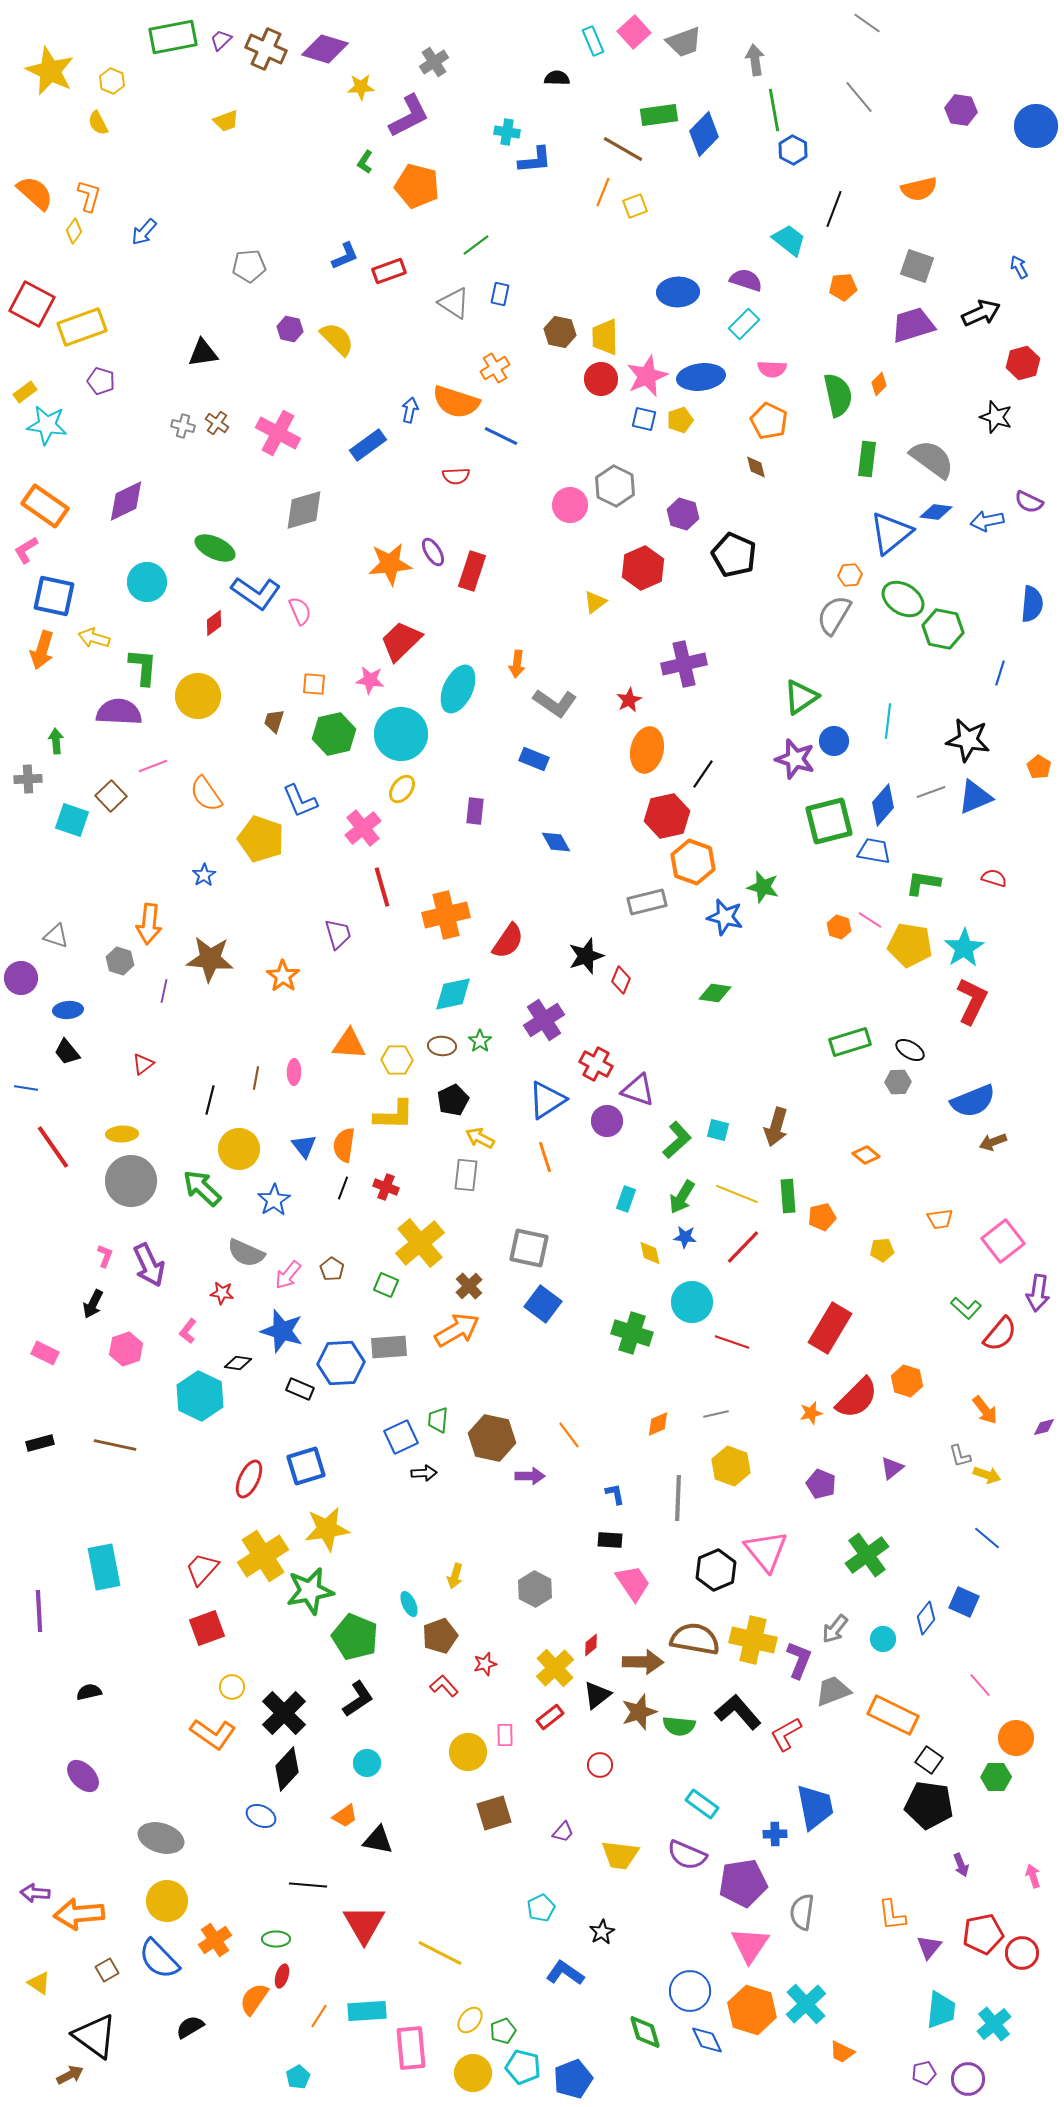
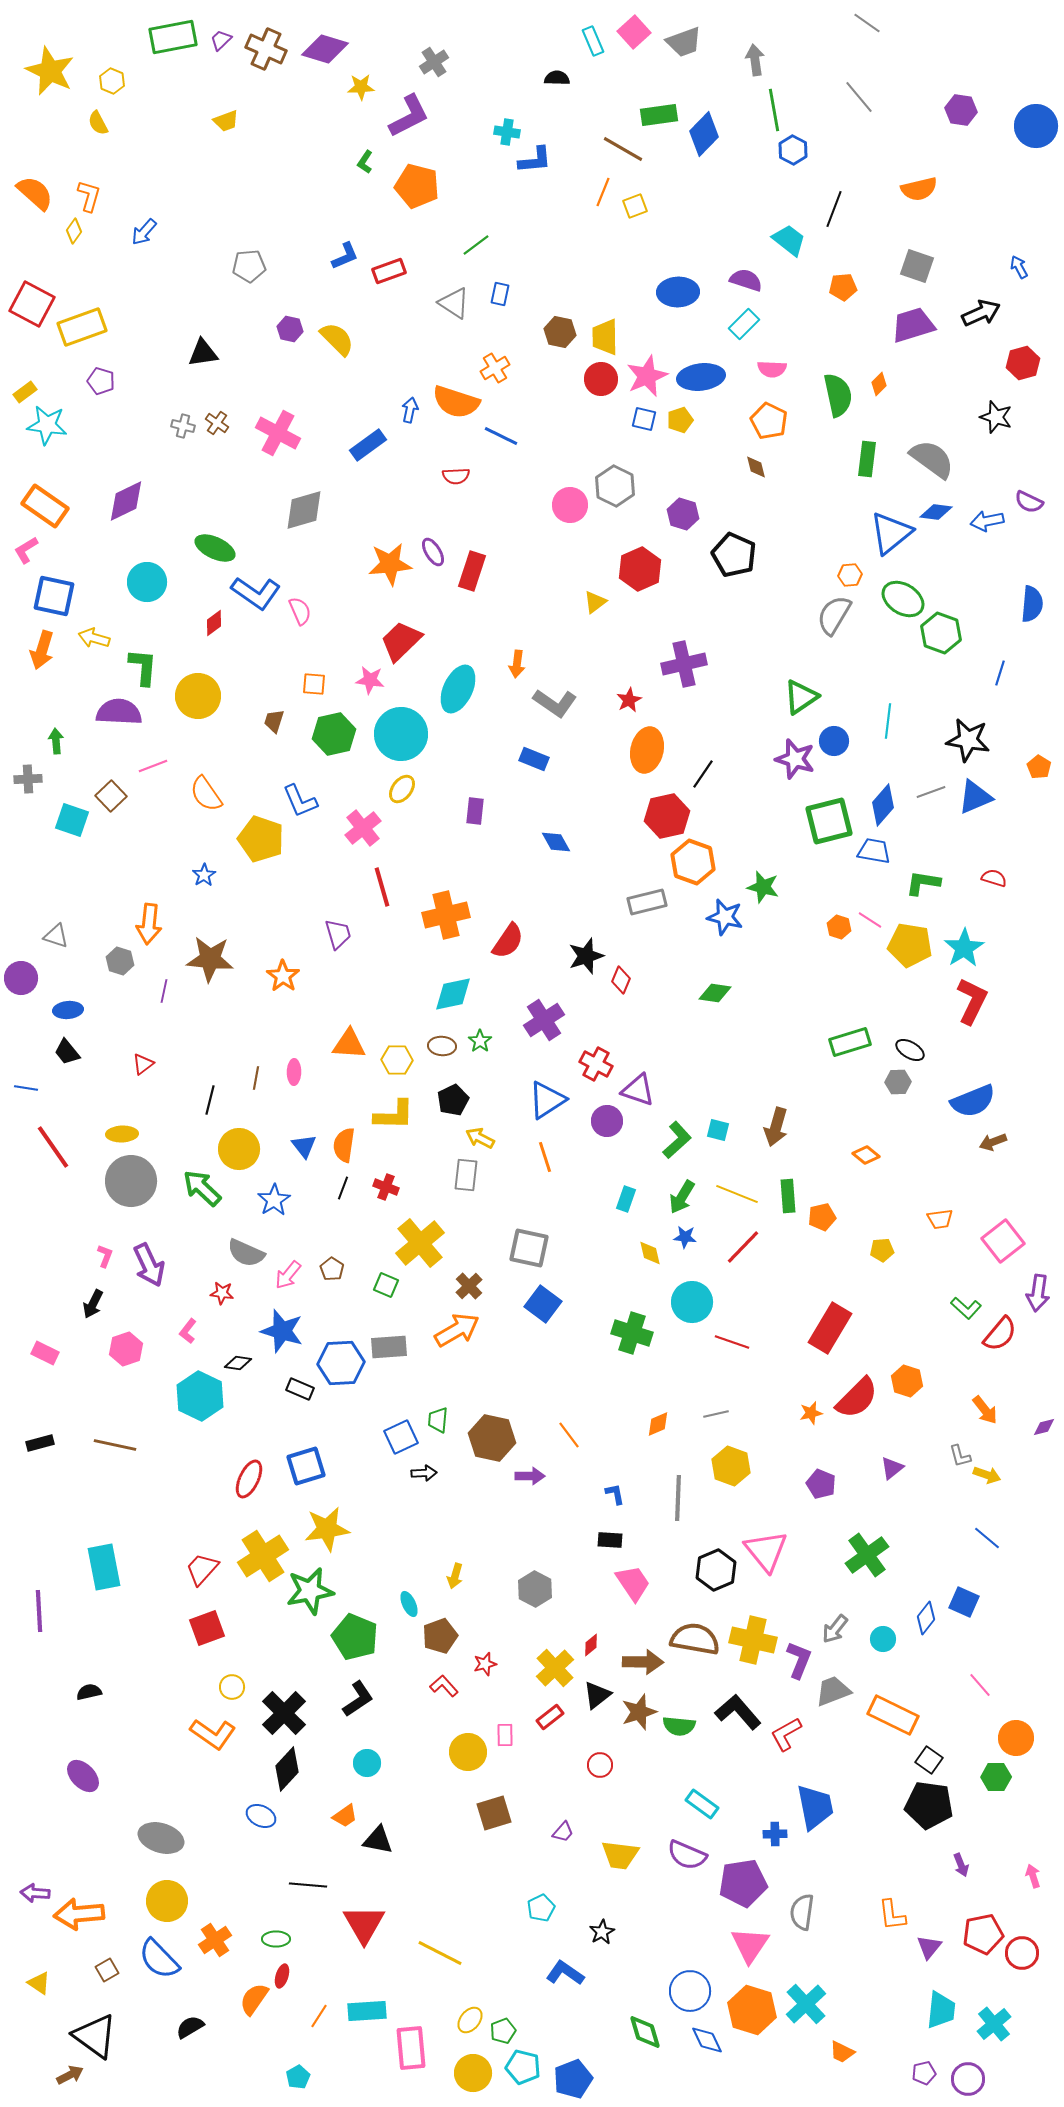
red hexagon at (643, 568): moved 3 px left, 1 px down
green hexagon at (943, 629): moved 2 px left, 4 px down; rotated 9 degrees clockwise
